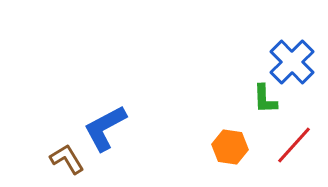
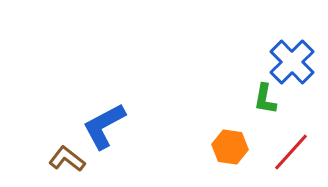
green L-shape: rotated 12 degrees clockwise
blue L-shape: moved 1 px left, 2 px up
red line: moved 3 px left, 7 px down
brown L-shape: rotated 21 degrees counterclockwise
